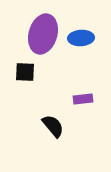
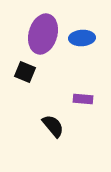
blue ellipse: moved 1 px right
black square: rotated 20 degrees clockwise
purple rectangle: rotated 12 degrees clockwise
